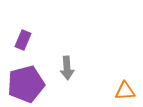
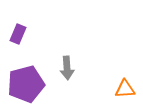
purple rectangle: moved 5 px left, 6 px up
orange triangle: moved 2 px up
